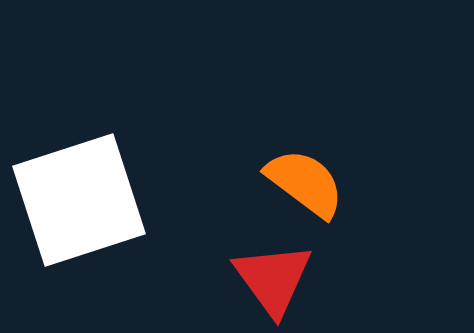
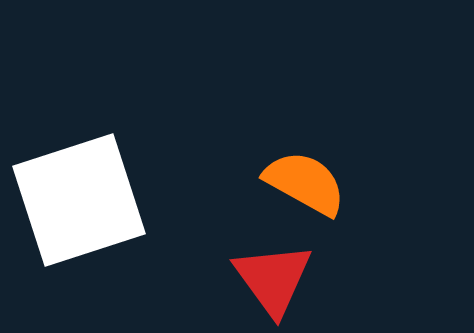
orange semicircle: rotated 8 degrees counterclockwise
